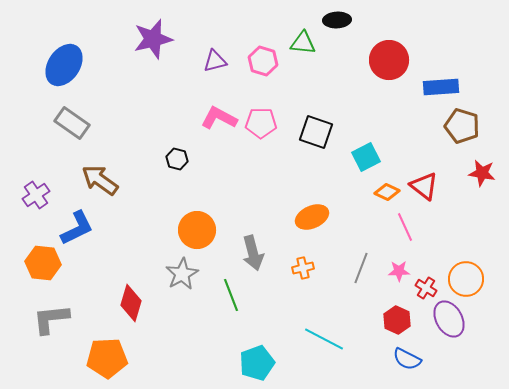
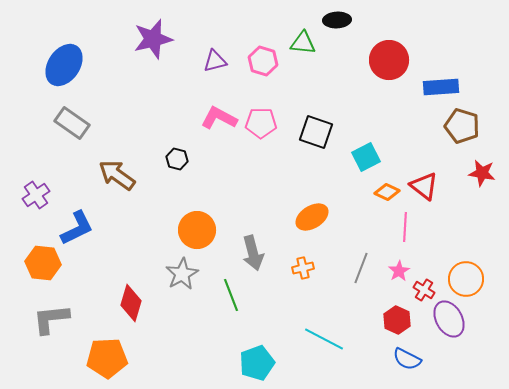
brown arrow at (100, 180): moved 17 px right, 5 px up
orange ellipse at (312, 217): rotated 8 degrees counterclockwise
pink line at (405, 227): rotated 28 degrees clockwise
pink star at (399, 271): rotated 30 degrees counterclockwise
red cross at (426, 288): moved 2 px left, 2 px down
